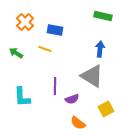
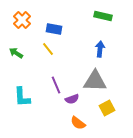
orange cross: moved 3 px left, 2 px up
blue rectangle: moved 1 px left, 1 px up
yellow line: moved 3 px right; rotated 32 degrees clockwise
gray triangle: moved 3 px right, 5 px down; rotated 30 degrees counterclockwise
purple line: moved 1 px right, 1 px up; rotated 24 degrees counterclockwise
yellow square: moved 1 px right, 1 px up
